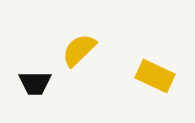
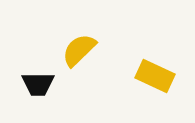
black trapezoid: moved 3 px right, 1 px down
